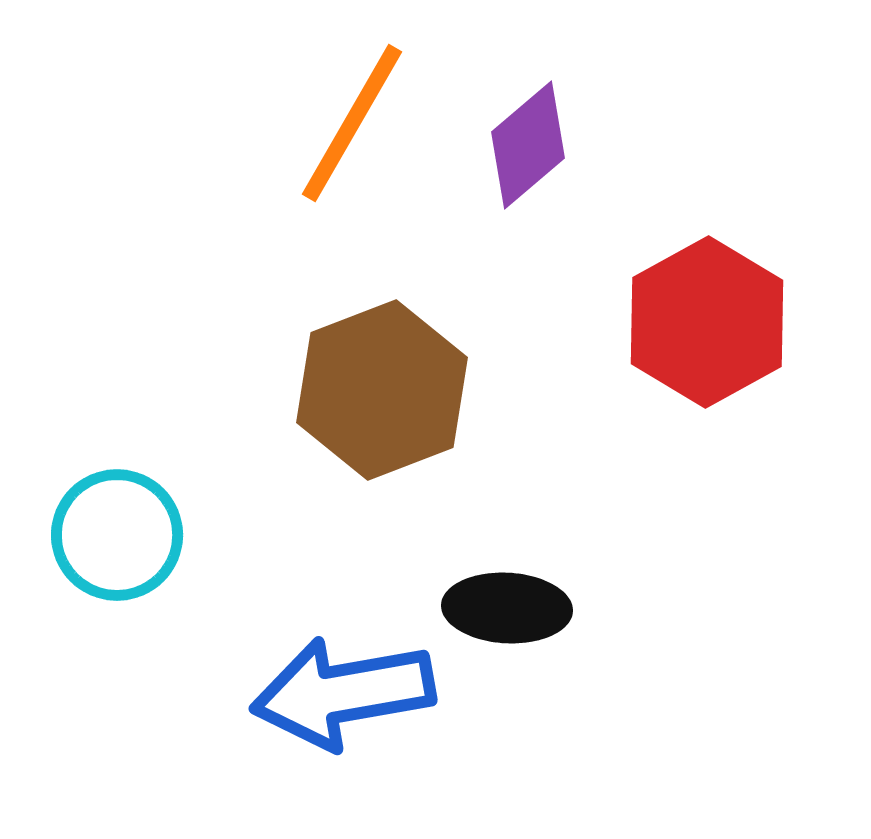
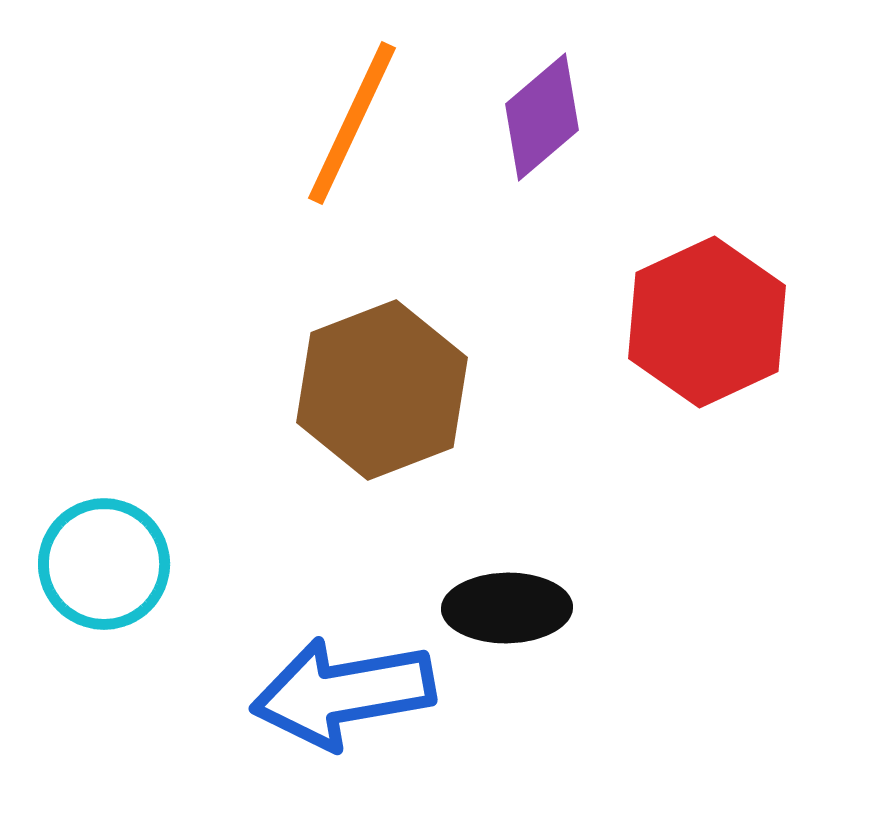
orange line: rotated 5 degrees counterclockwise
purple diamond: moved 14 px right, 28 px up
red hexagon: rotated 4 degrees clockwise
cyan circle: moved 13 px left, 29 px down
black ellipse: rotated 4 degrees counterclockwise
